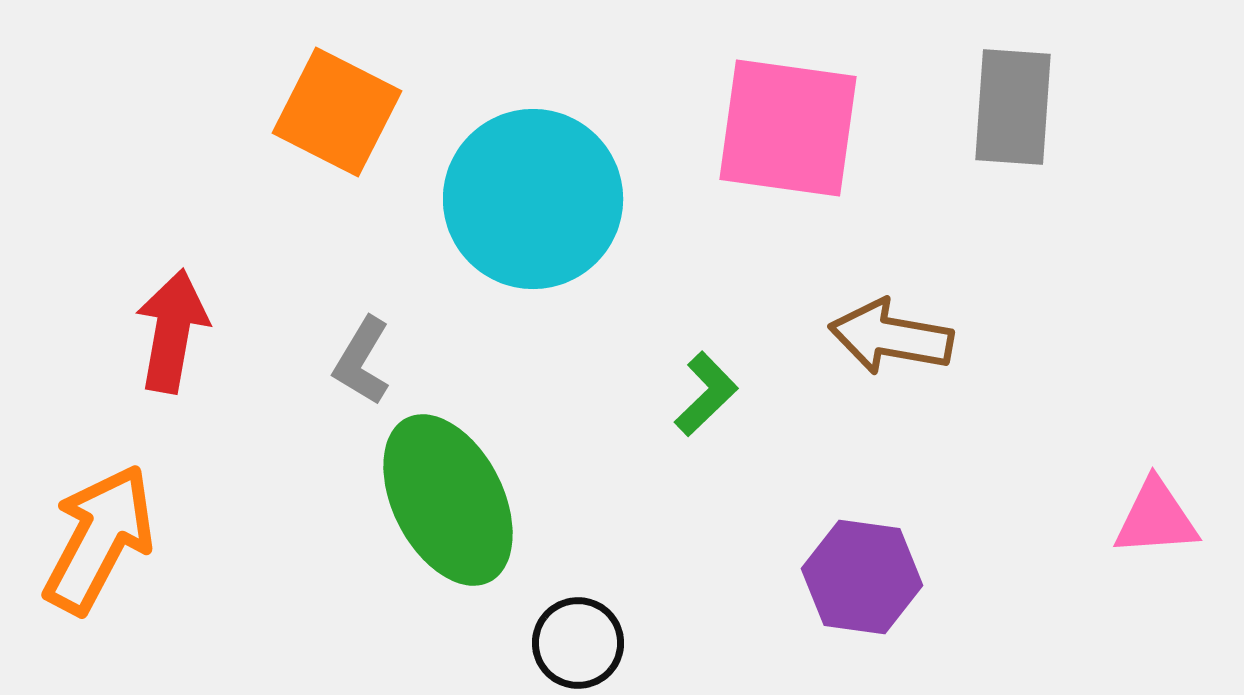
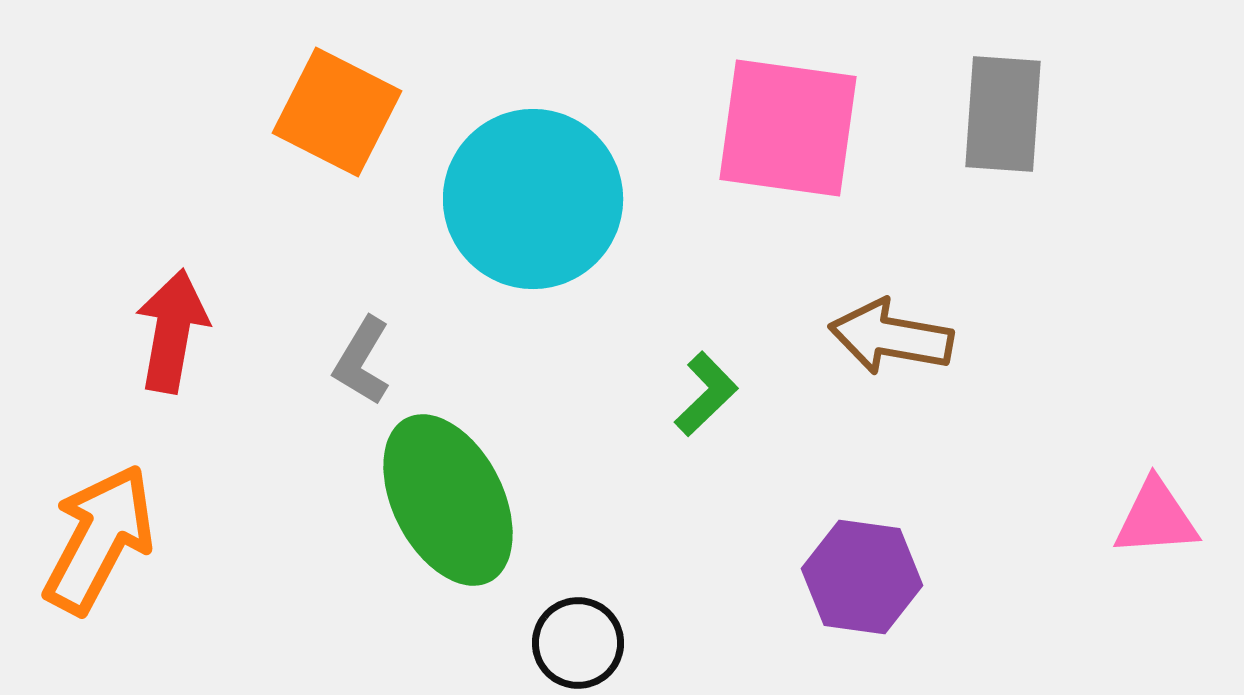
gray rectangle: moved 10 px left, 7 px down
